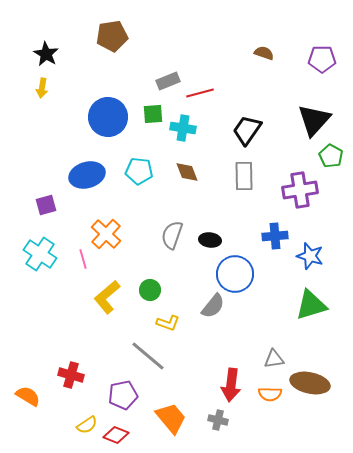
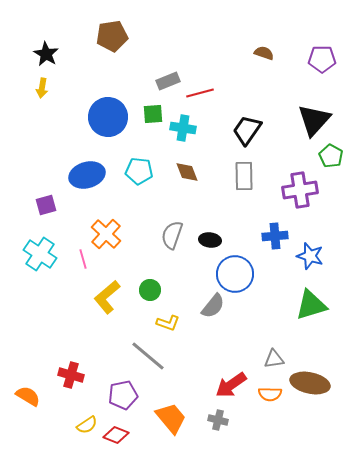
red arrow at (231, 385): rotated 48 degrees clockwise
